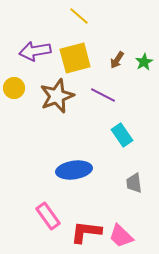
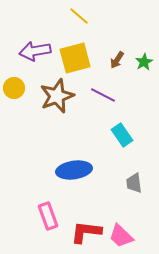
pink rectangle: rotated 16 degrees clockwise
